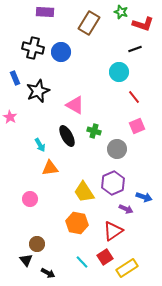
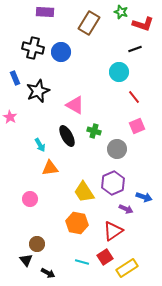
cyan line: rotated 32 degrees counterclockwise
